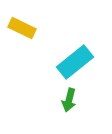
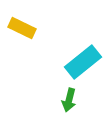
cyan rectangle: moved 8 px right
